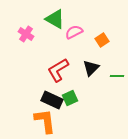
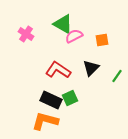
green triangle: moved 8 px right, 5 px down
pink semicircle: moved 4 px down
orange square: rotated 24 degrees clockwise
red L-shape: rotated 65 degrees clockwise
green line: rotated 56 degrees counterclockwise
black rectangle: moved 1 px left
orange L-shape: rotated 68 degrees counterclockwise
